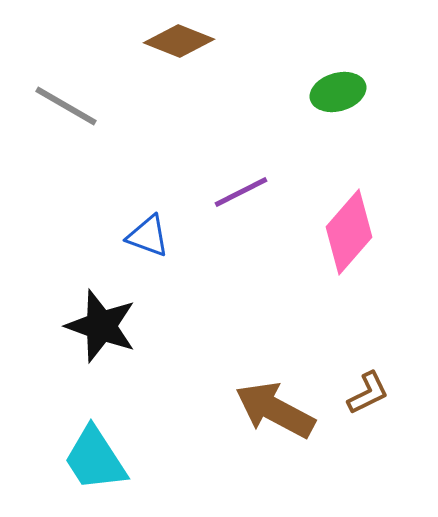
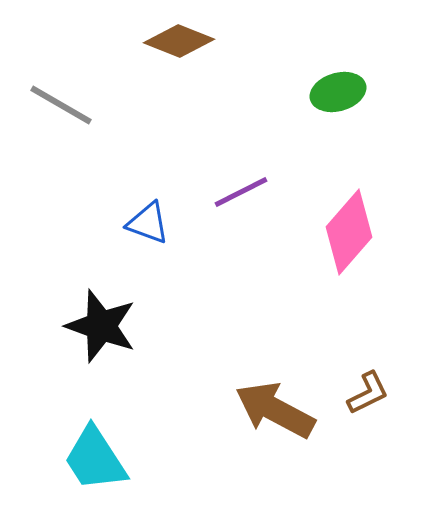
gray line: moved 5 px left, 1 px up
blue triangle: moved 13 px up
